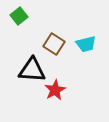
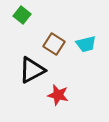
green square: moved 3 px right, 1 px up; rotated 12 degrees counterclockwise
black triangle: rotated 32 degrees counterclockwise
red star: moved 3 px right, 5 px down; rotated 30 degrees counterclockwise
